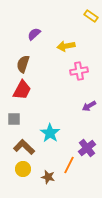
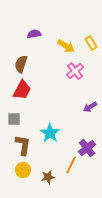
yellow rectangle: moved 27 px down; rotated 24 degrees clockwise
purple semicircle: rotated 32 degrees clockwise
yellow arrow: rotated 138 degrees counterclockwise
brown semicircle: moved 2 px left
pink cross: moved 4 px left; rotated 30 degrees counterclockwise
purple arrow: moved 1 px right, 1 px down
brown L-shape: moved 1 px left, 2 px up; rotated 55 degrees clockwise
orange line: moved 2 px right
yellow circle: moved 1 px down
brown star: rotated 24 degrees counterclockwise
